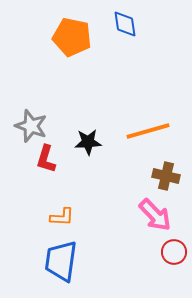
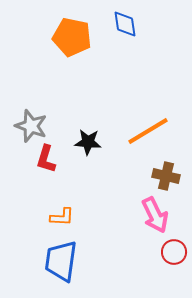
orange line: rotated 15 degrees counterclockwise
black star: rotated 8 degrees clockwise
pink arrow: rotated 18 degrees clockwise
